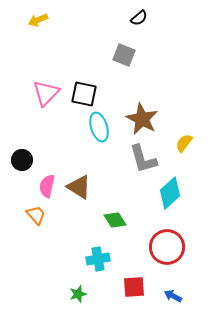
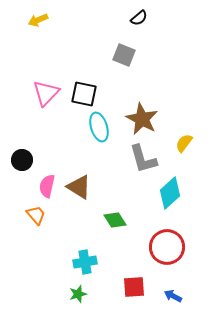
cyan cross: moved 13 px left, 3 px down
